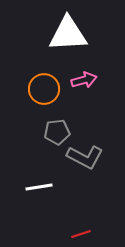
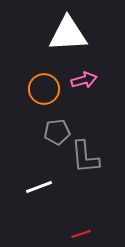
gray L-shape: rotated 57 degrees clockwise
white line: rotated 12 degrees counterclockwise
